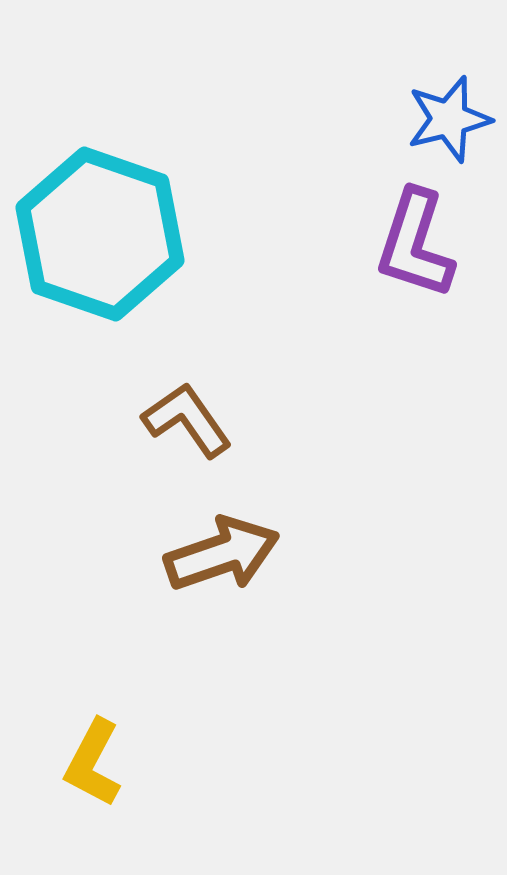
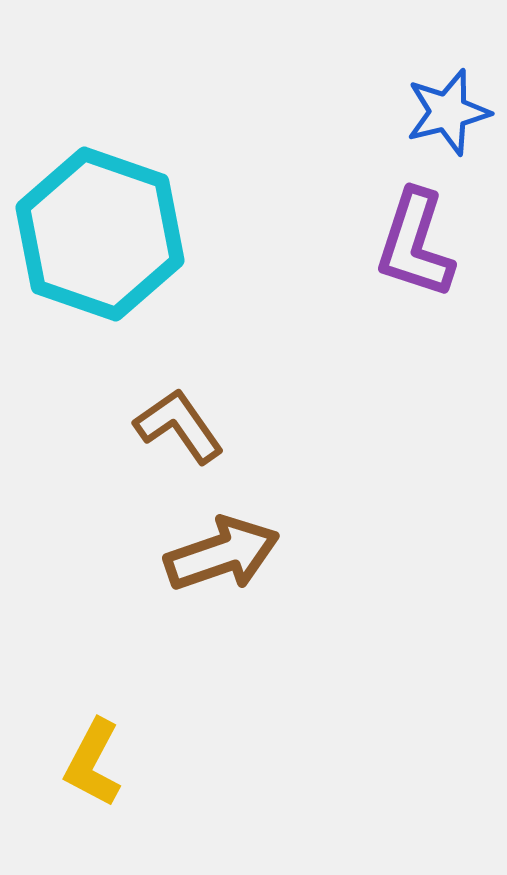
blue star: moved 1 px left, 7 px up
brown L-shape: moved 8 px left, 6 px down
